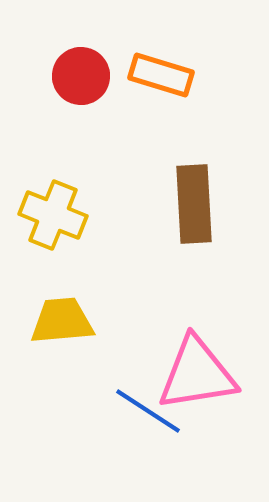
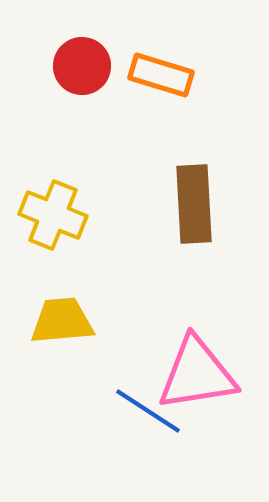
red circle: moved 1 px right, 10 px up
